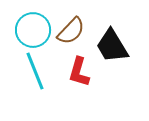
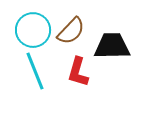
black trapezoid: rotated 120 degrees clockwise
red L-shape: moved 1 px left
